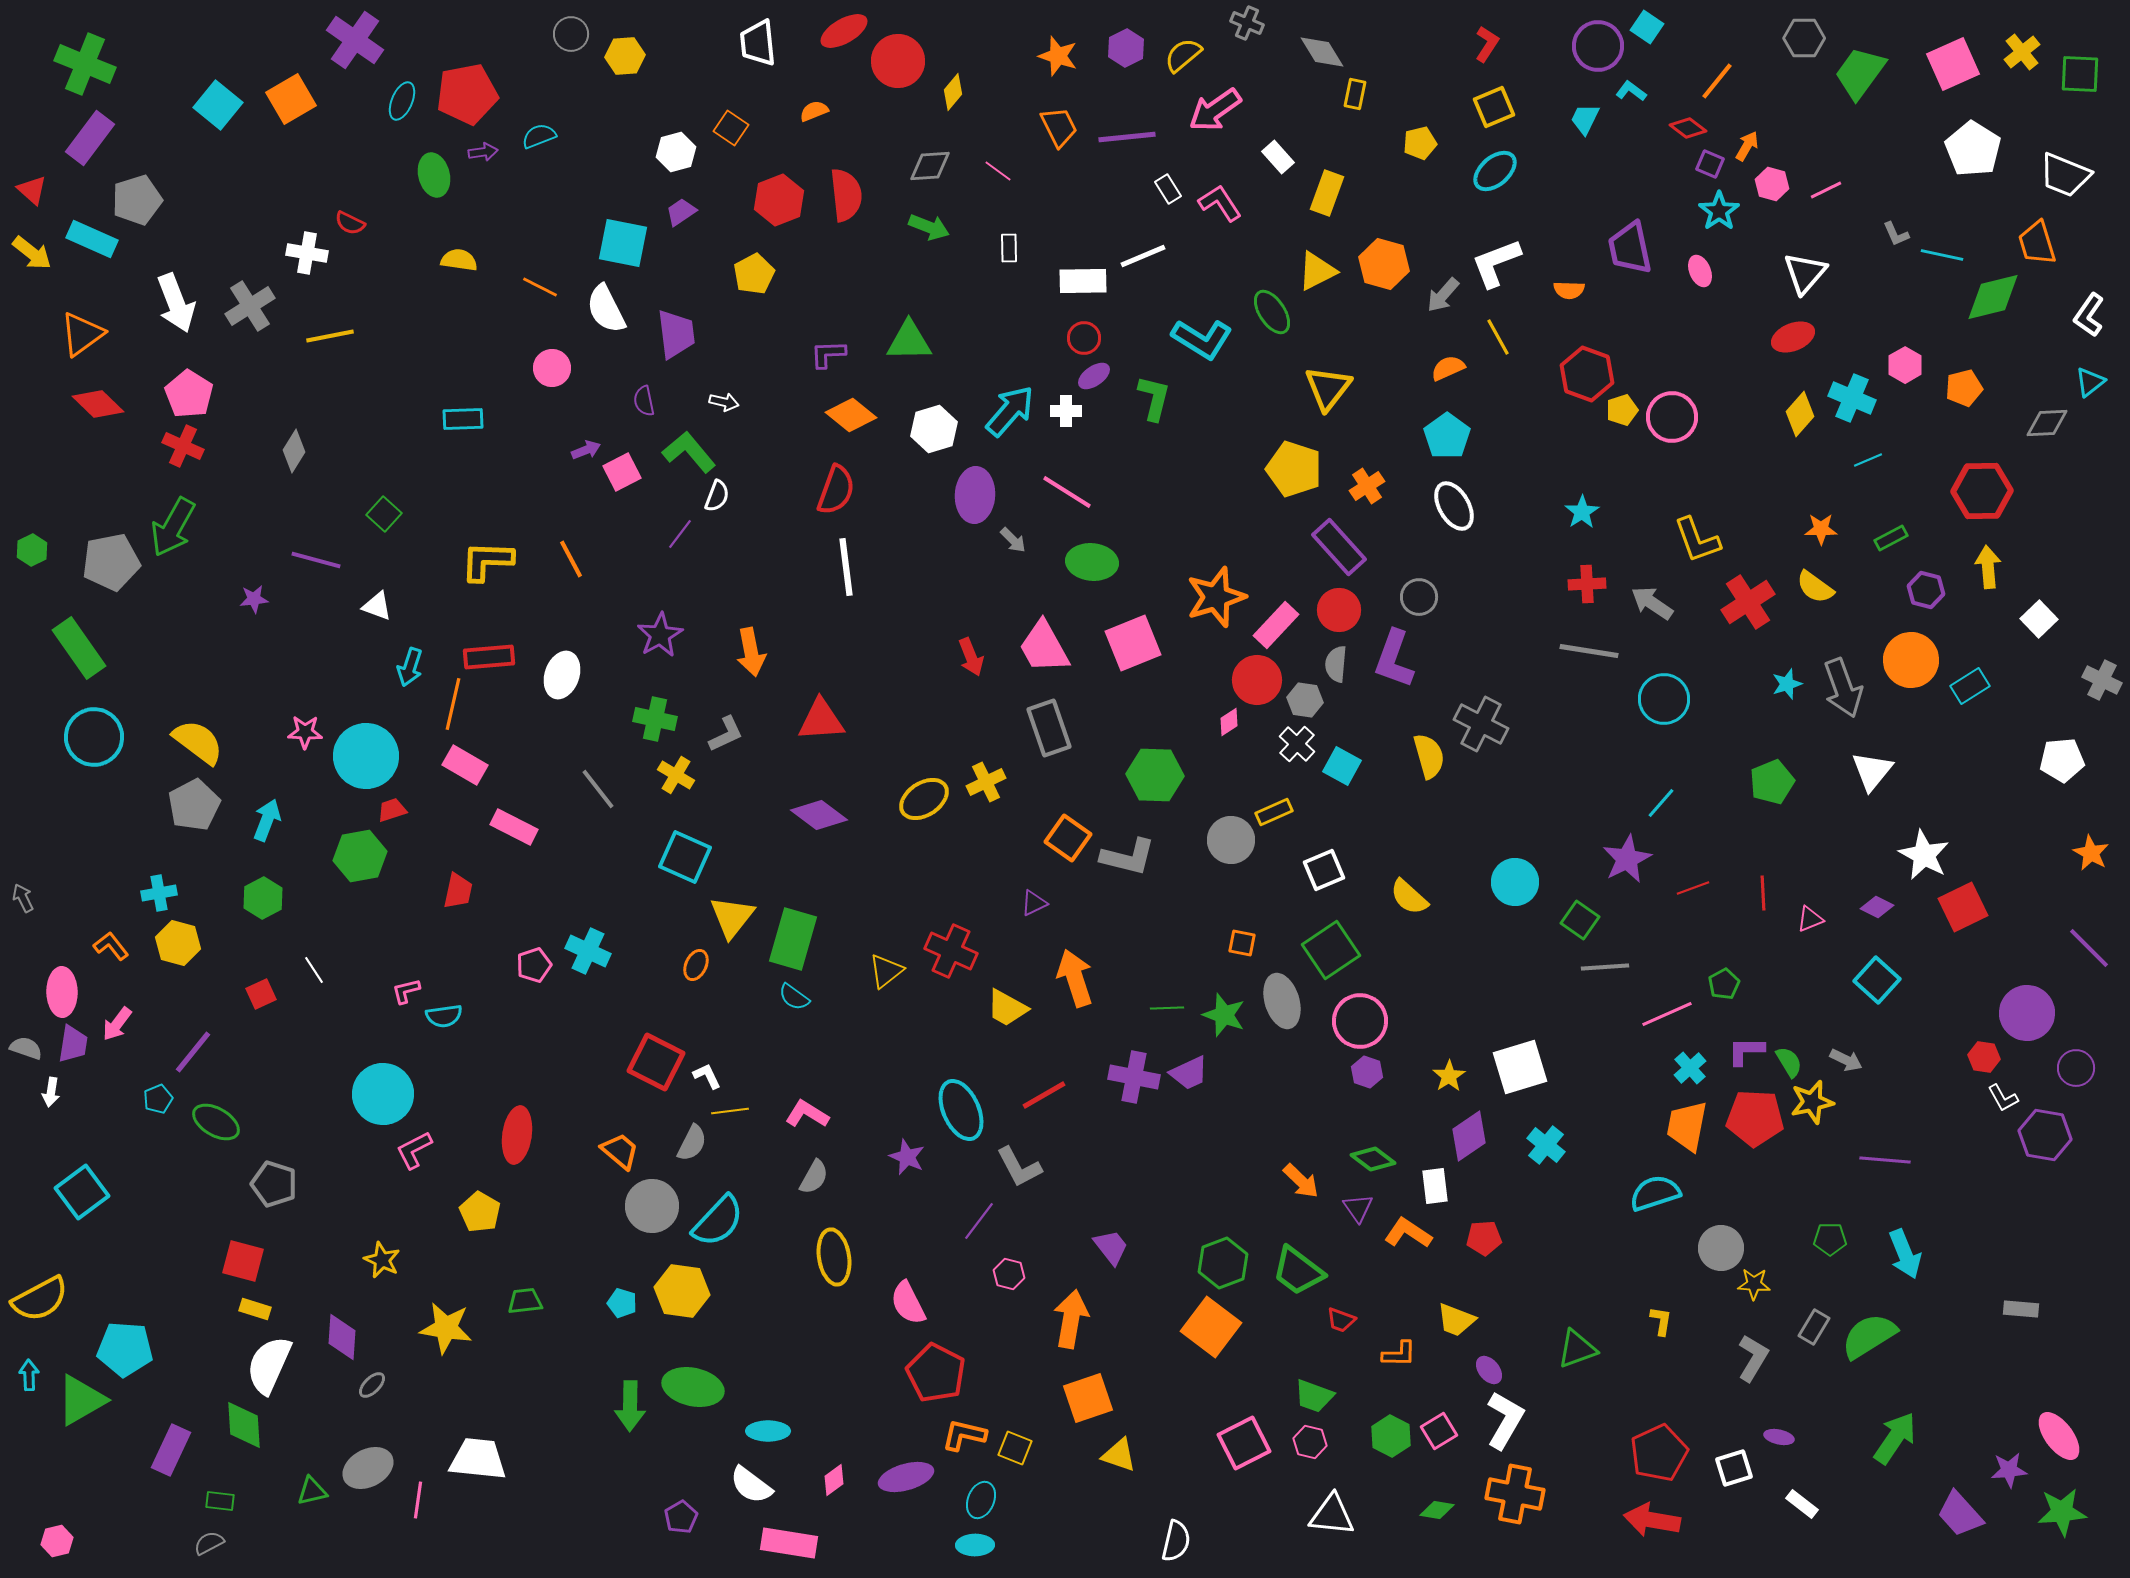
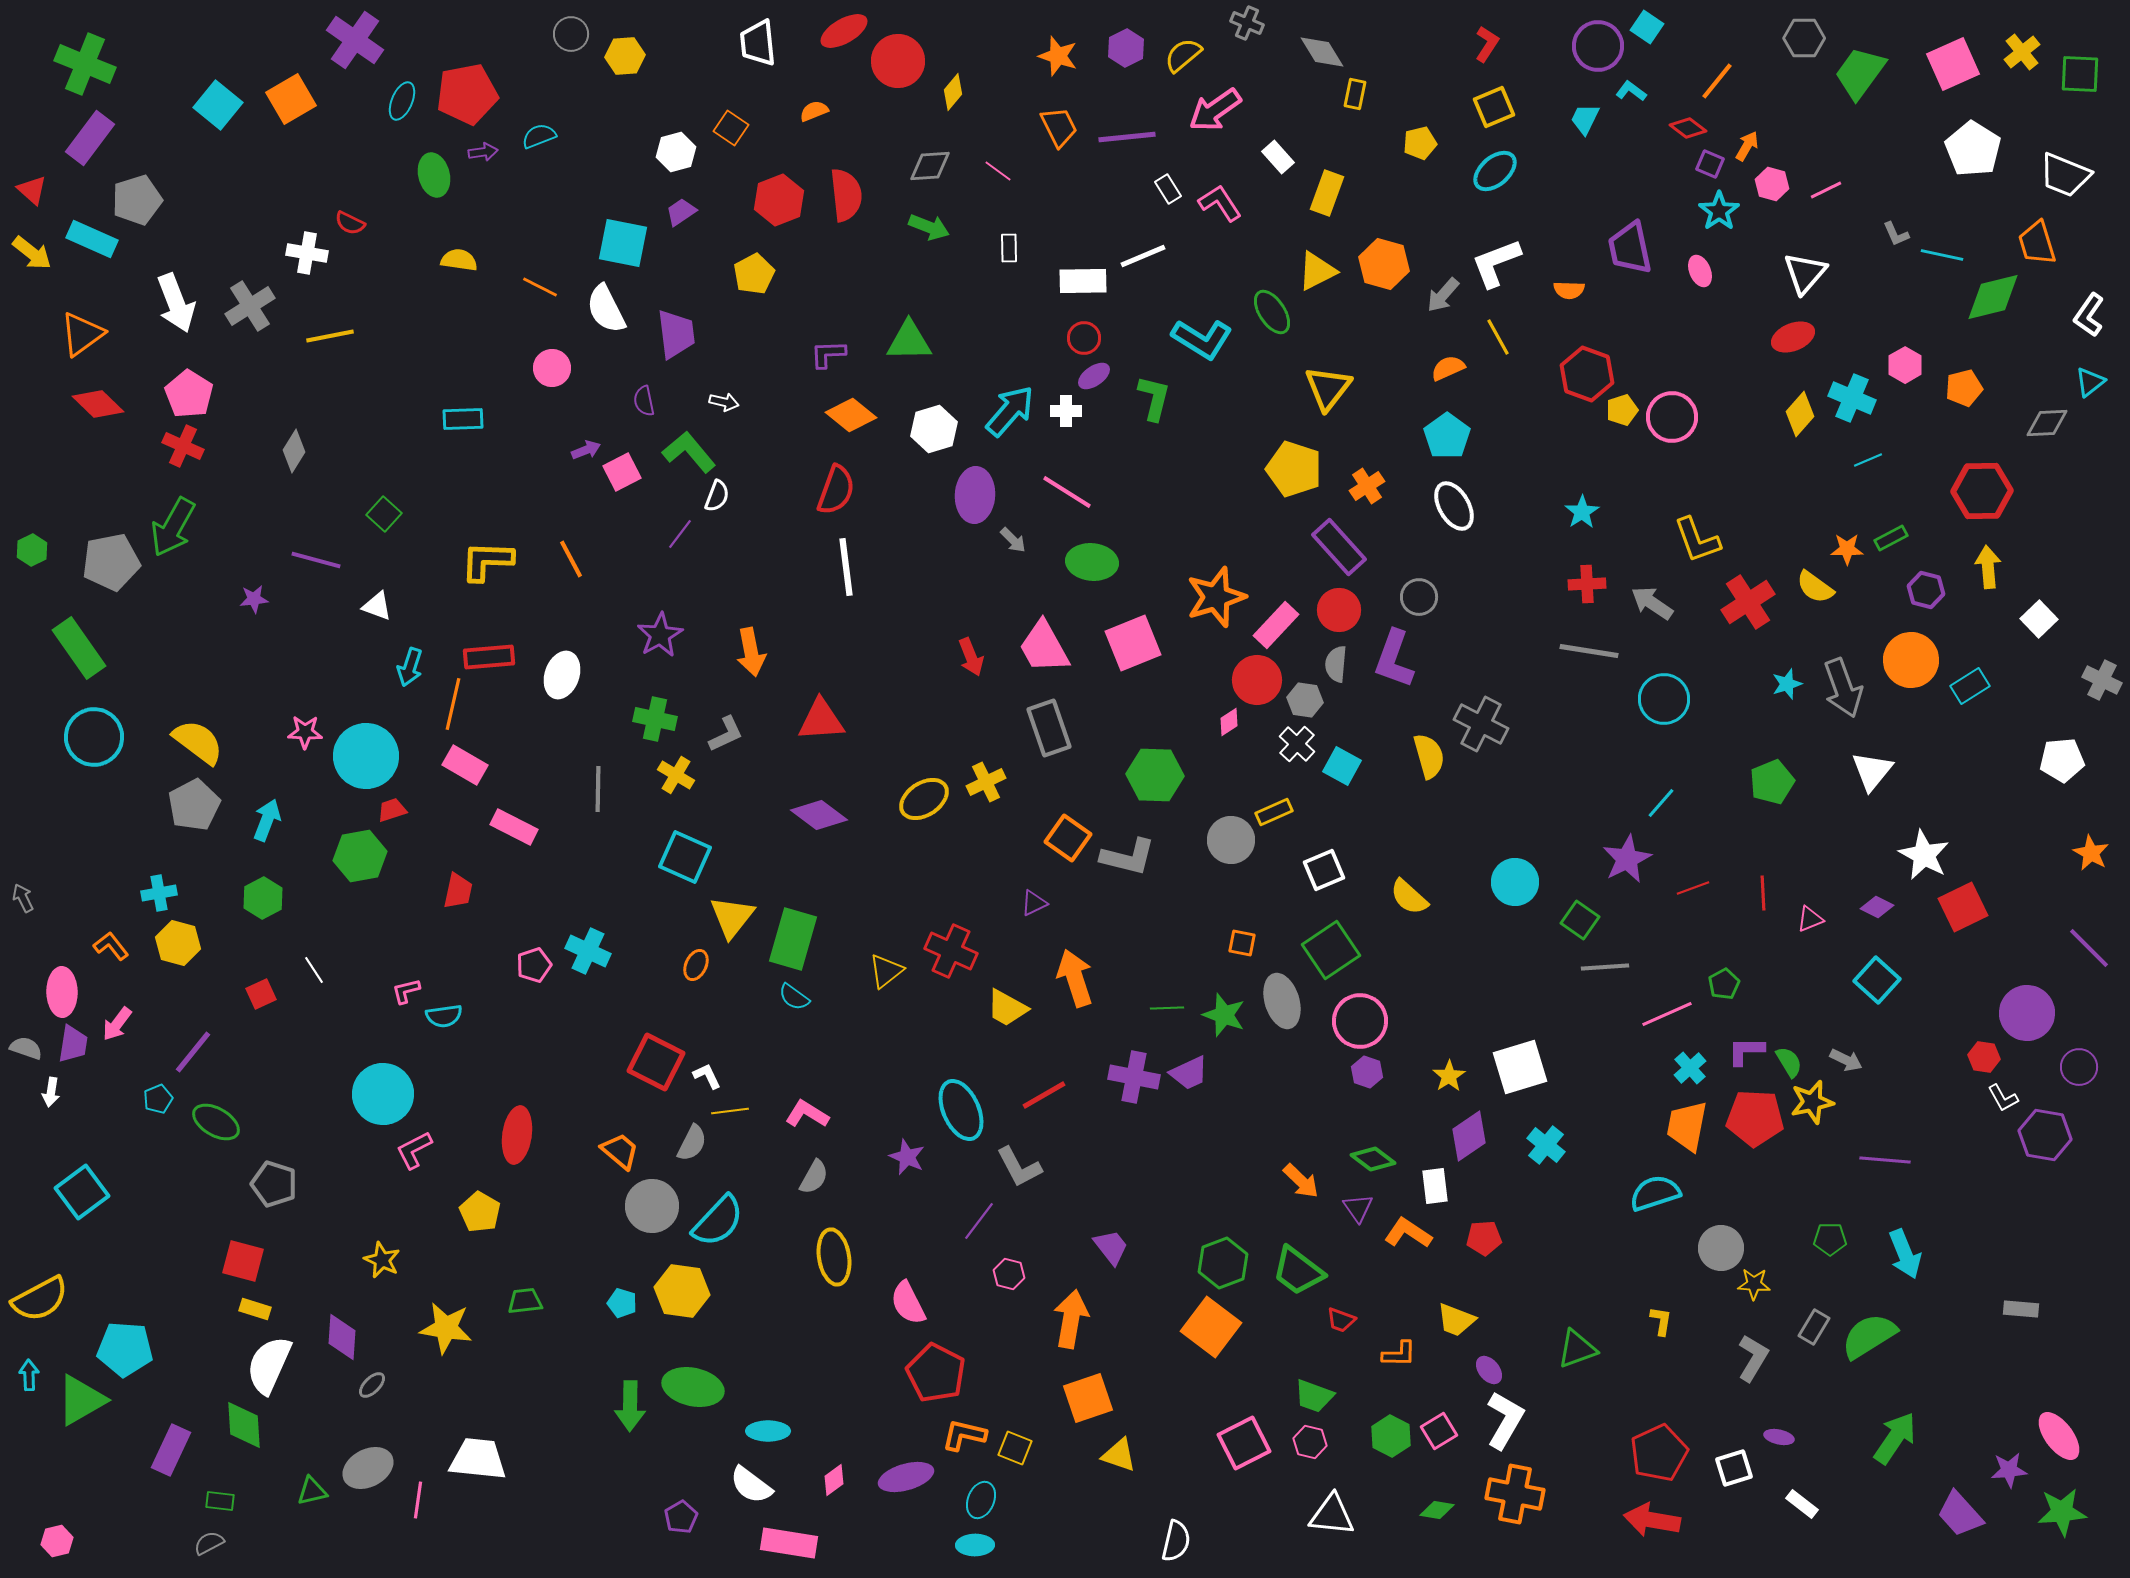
orange star at (1821, 529): moved 26 px right, 20 px down
gray line at (598, 789): rotated 39 degrees clockwise
purple circle at (2076, 1068): moved 3 px right, 1 px up
